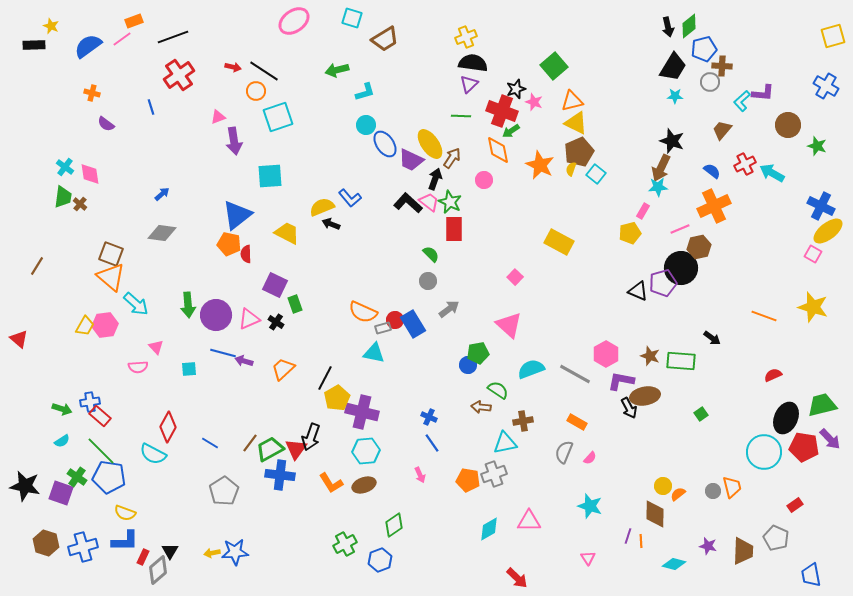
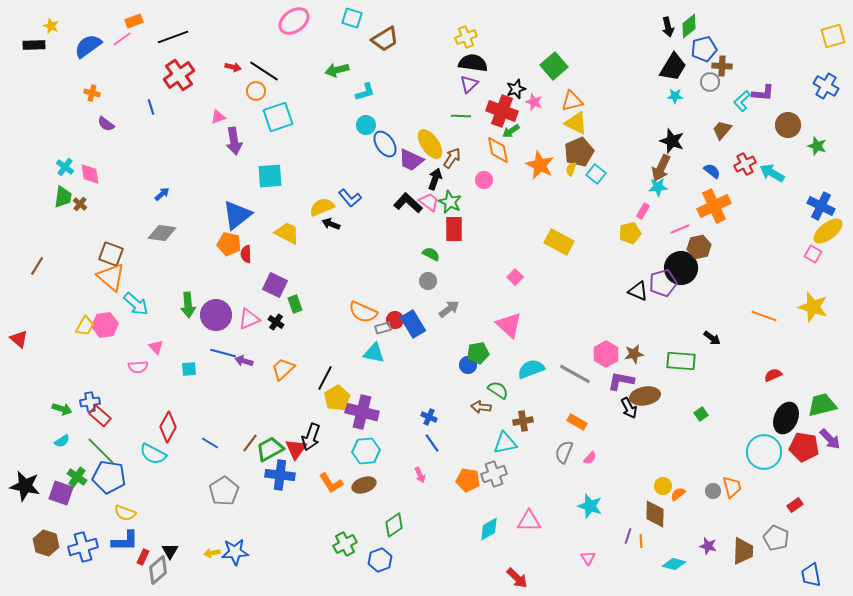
green semicircle at (431, 254): rotated 18 degrees counterclockwise
brown star at (650, 356): moved 16 px left, 2 px up; rotated 30 degrees counterclockwise
